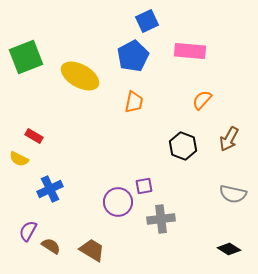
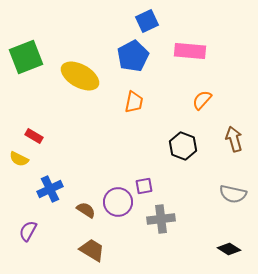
brown arrow: moved 5 px right; rotated 135 degrees clockwise
brown semicircle: moved 35 px right, 36 px up
